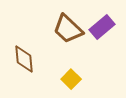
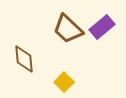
yellow square: moved 7 px left, 3 px down
